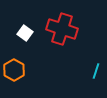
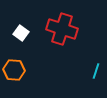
white square: moved 4 px left
orange hexagon: rotated 25 degrees counterclockwise
